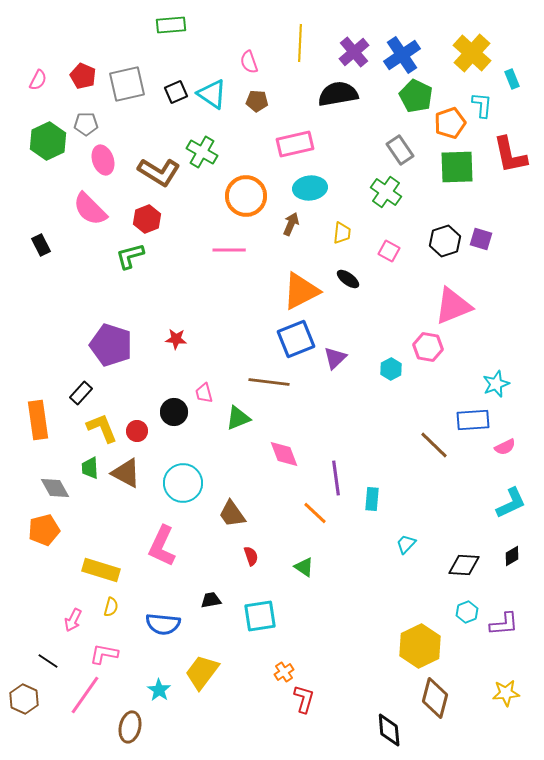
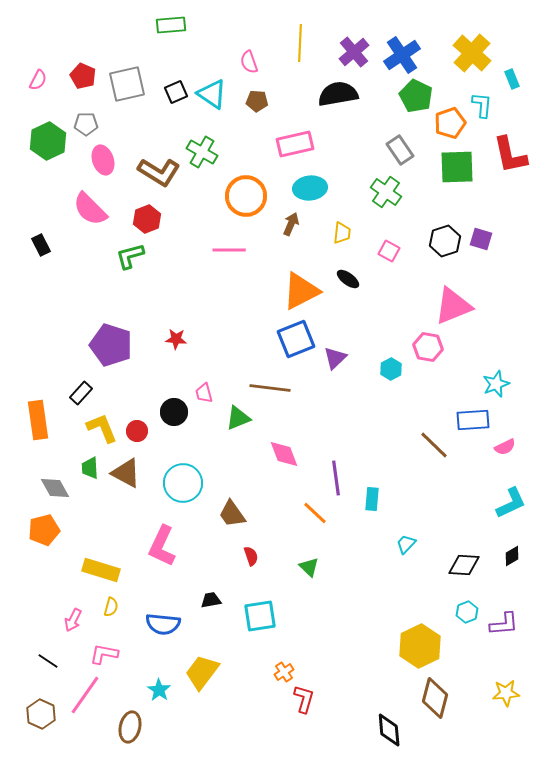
brown line at (269, 382): moved 1 px right, 6 px down
green triangle at (304, 567): moved 5 px right; rotated 10 degrees clockwise
brown hexagon at (24, 699): moved 17 px right, 15 px down
